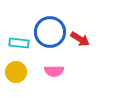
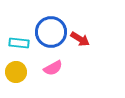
blue circle: moved 1 px right
pink semicircle: moved 1 px left, 3 px up; rotated 30 degrees counterclockwise
